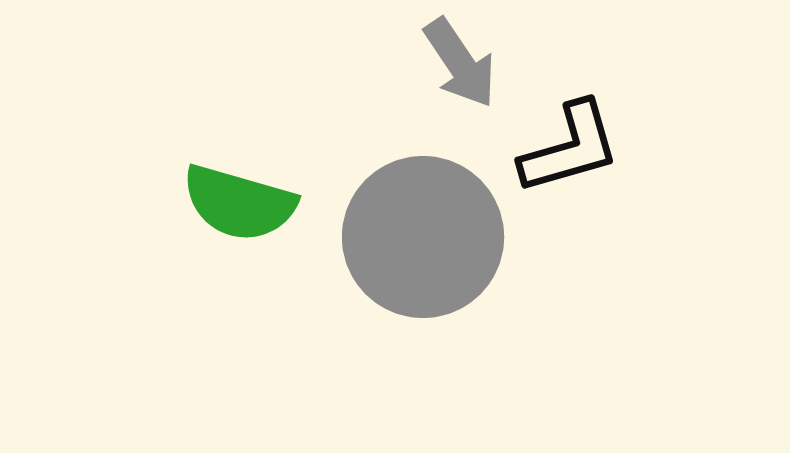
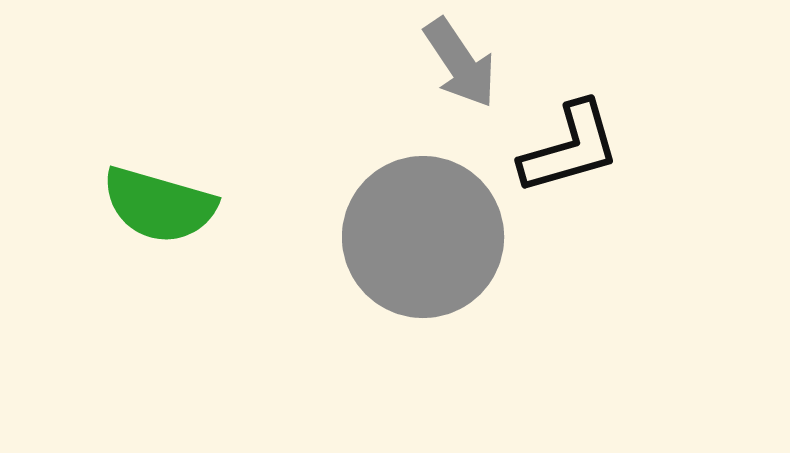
green semicircle: moved 80 px left, 2 px down
